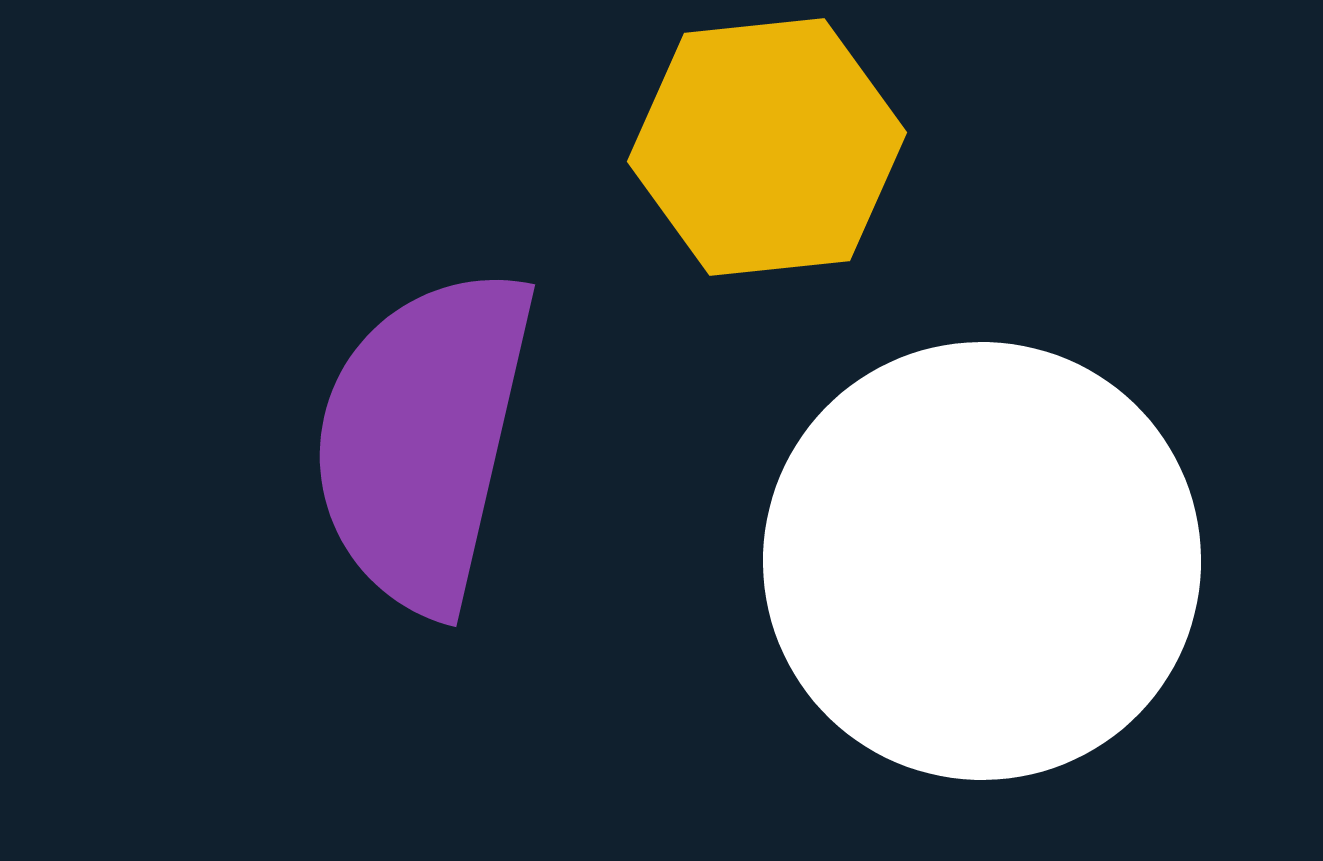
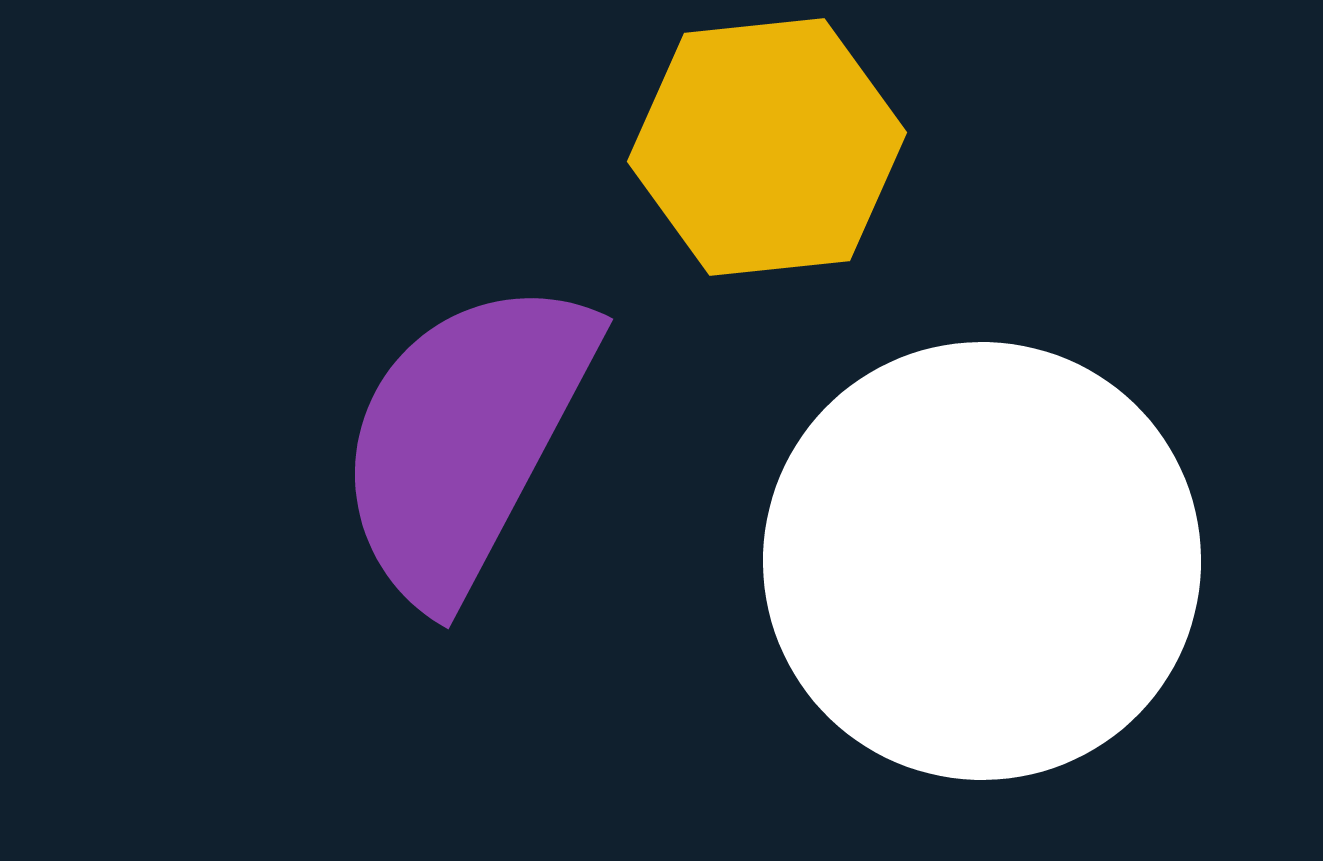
purple semicircle: moved 42 px right; rotated 15 degrees clockwise
